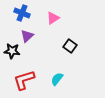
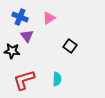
blue cross: moved 2 px left, 4 px down
pink triangle: moved 4 px left
purple triangle: rotated 24 degrees counterclockwise
cyan semicircle: rotated 144 degrees clockwise
